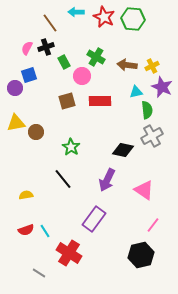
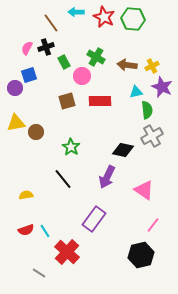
brown line: moved 1 px right
purple arrow: moved 3 px up
red cross: moved 2 px left, 1 px up; rotated 10 degrees clockwise
